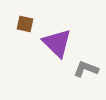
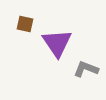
purple triangle: rotated 12 degrees clockwise
